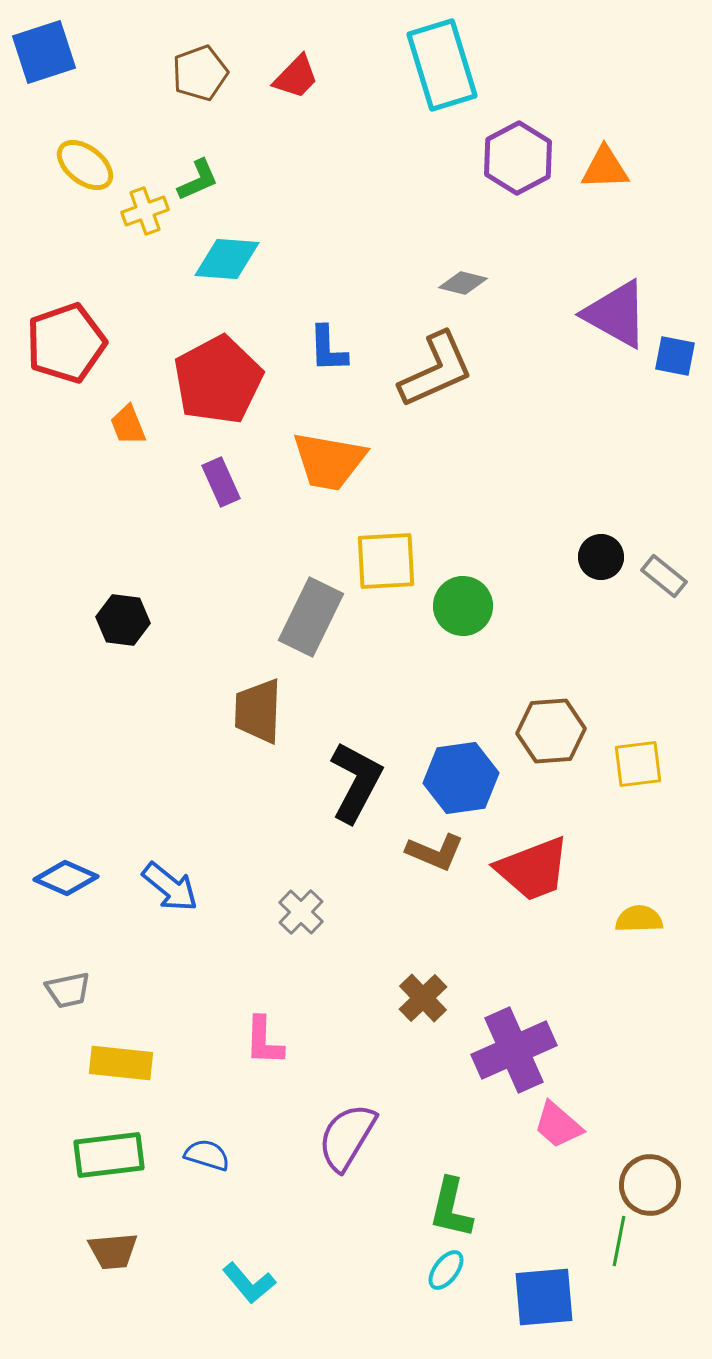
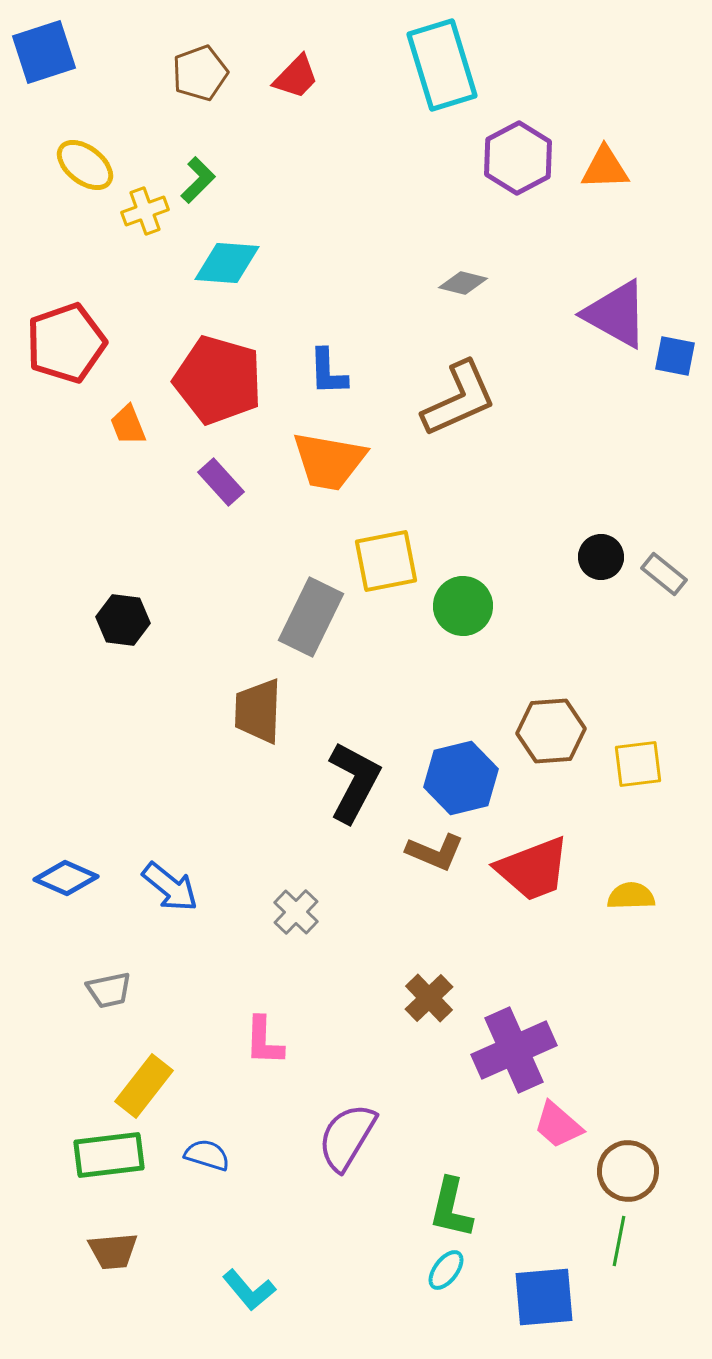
green L-shape at (198, 180): rotated 21 degrees counterclockwise
cyan diamond at (227, 259): moved 4 px down
blue L-shape at (328, 349): moved 23 px down
brown L-shape at (436, 370): moved 23 px right, 29 px down
red pentagon at (218, 380): rotated 28 degrees counterclockwise
purple rectangle at (221, 482): rotated 18 degrees counterclockwise
yellow square at (386, 561): rotated 8 degrees counterclockwise
gray rectangle at (664, 576): moved 2 px up
blue hexagon at (461, 778): rotated 6 degrees counterclockwise
black L-shape at (356, 782): moved 2 px left
gray cross at (301, 912): moved 5 px left
yellow semicircle at (639, 919): moved 8 px left, 23 px up
gray trapezoid at (68, 990): moved 41 px right
brown cross at (423, 998): moved 6 px right
yellow rectangle at (121, 1063): moved 23 px right, 23 px down; rotated 58 degrees counterclockwise
brown circle at (650, 1185): moved 22 px left, 14 px up
cyan L-shape at (249, 1283): moved 7 px down
